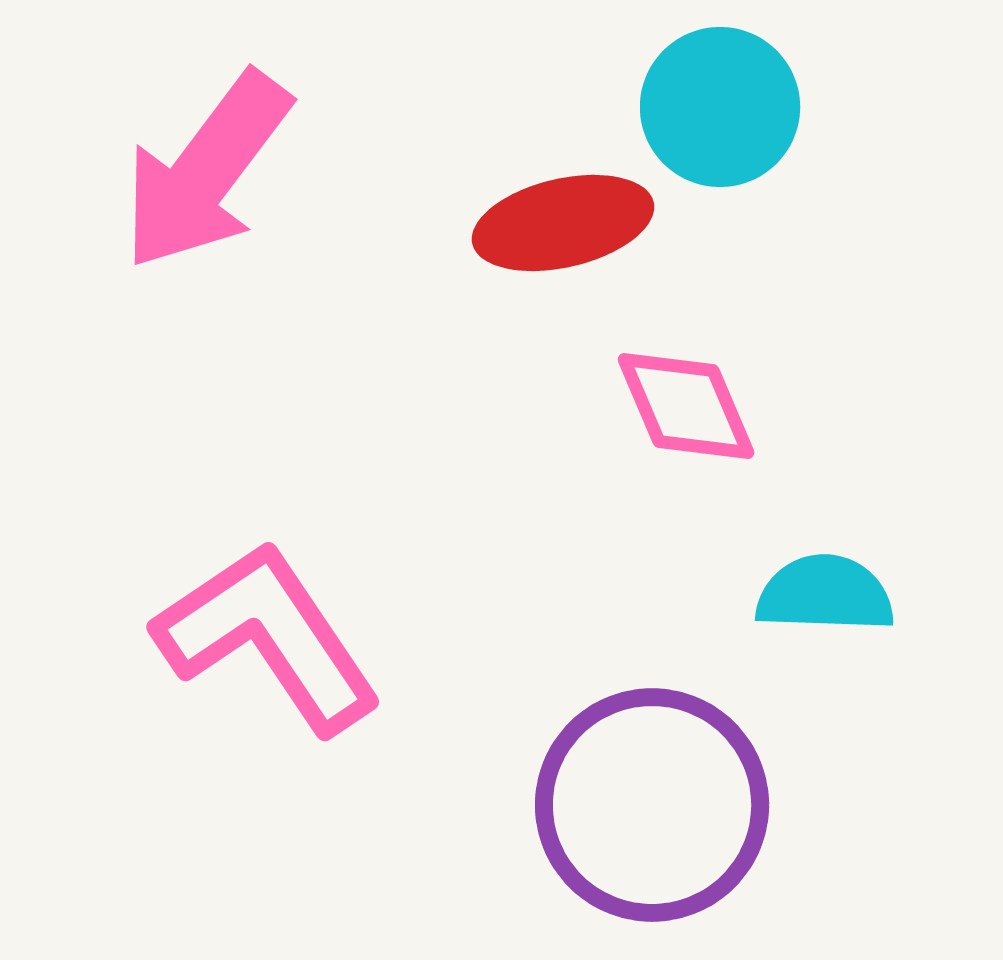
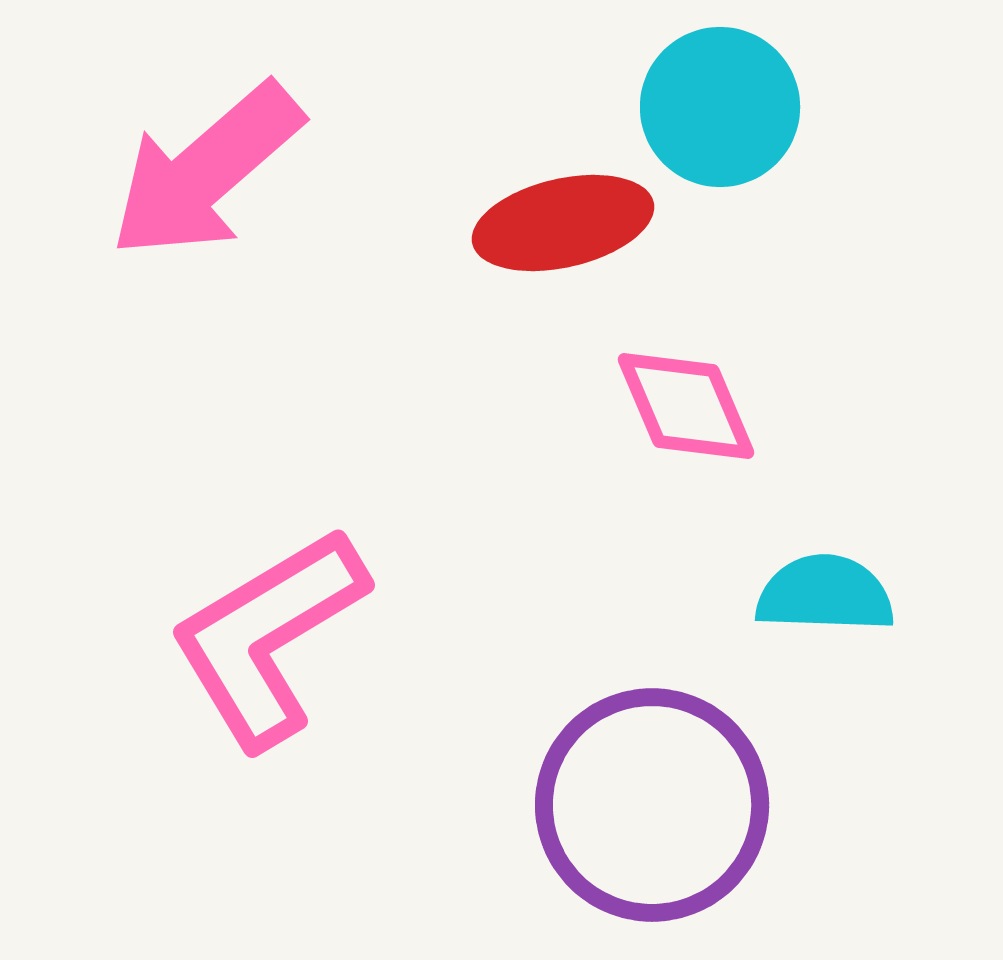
pink arrow: rotated 12 degrees clockwise
pink L-shape: rotated 87 degrees counterclockwise
